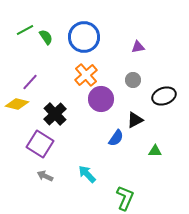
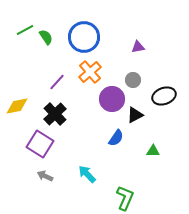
orange cross: moved 4 px right, 3 px up
purple line: moved 27 px right
purple circle: moved 11 px right
yellow diamond: moved 2 px down; rotated 25 degrees counterclockwise
black triangle: moved 5 px up
green triangle: moved 2 px left
